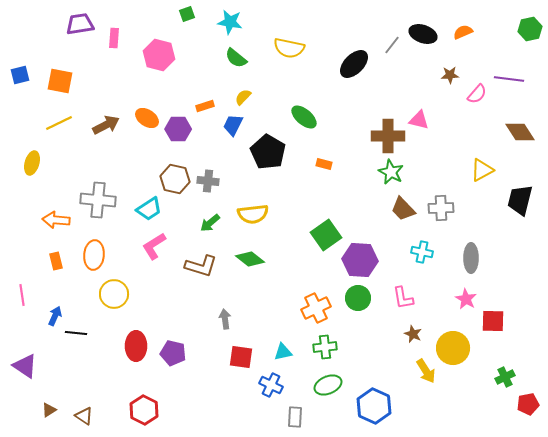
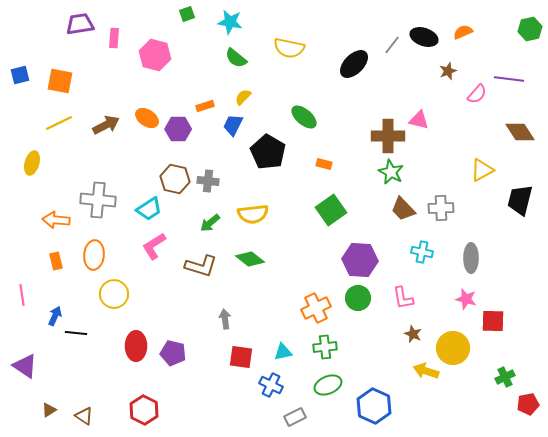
black ellipse at (423, 34): moved 1 px right, 3 px down
pink hexagon at (159, 55): moved 4 px left
brown star at (450, 75): moved 2 px left, 4 px up; rotated 18 degrees counterclockwise
green square at (326, 235): moved 5 px right, 25 px up
pink star at (466, 299): rotated 15 degrees counterclockwise
yellow arrow at (426, 371): rotated 140 degrees clockwise
gray rectangle at (295, 417): rotated 60 degrees clockwise
